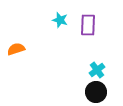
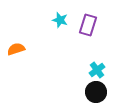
purple rectangle: rotated 15 degrees clockwise
